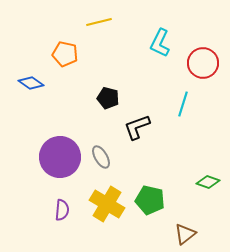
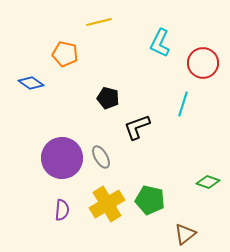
purple circle: moved 2 px right, 1 px down
yellow cross: rotated 28 degrees clockwise
